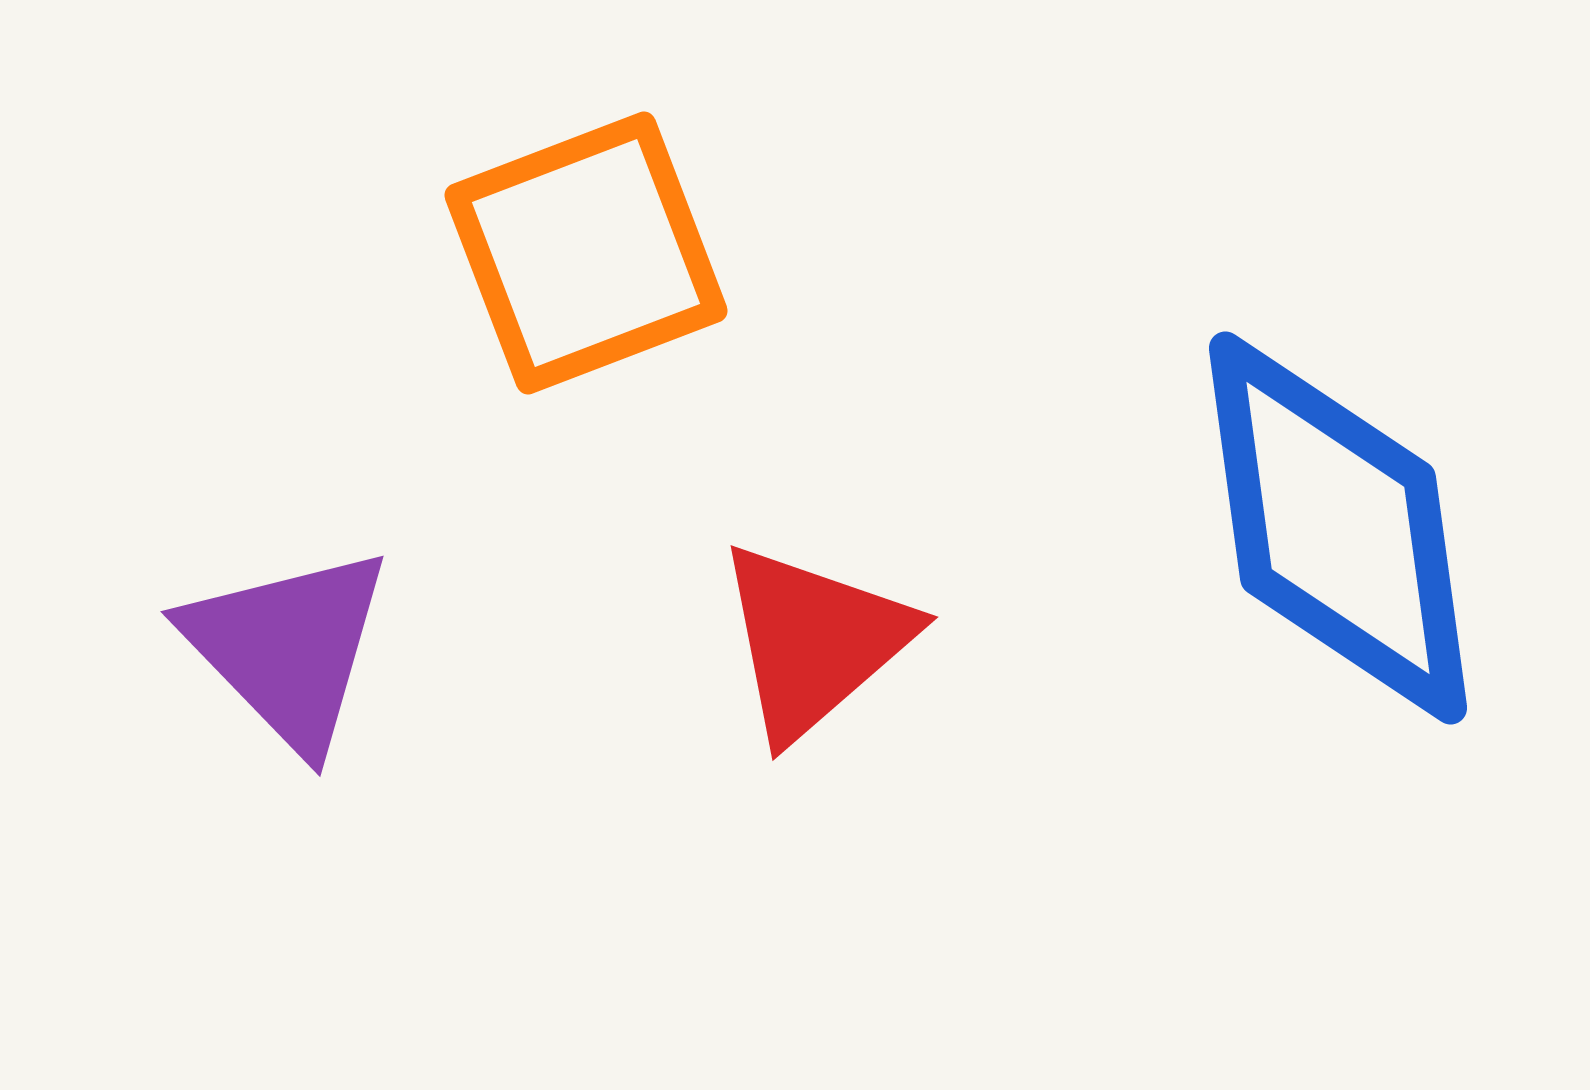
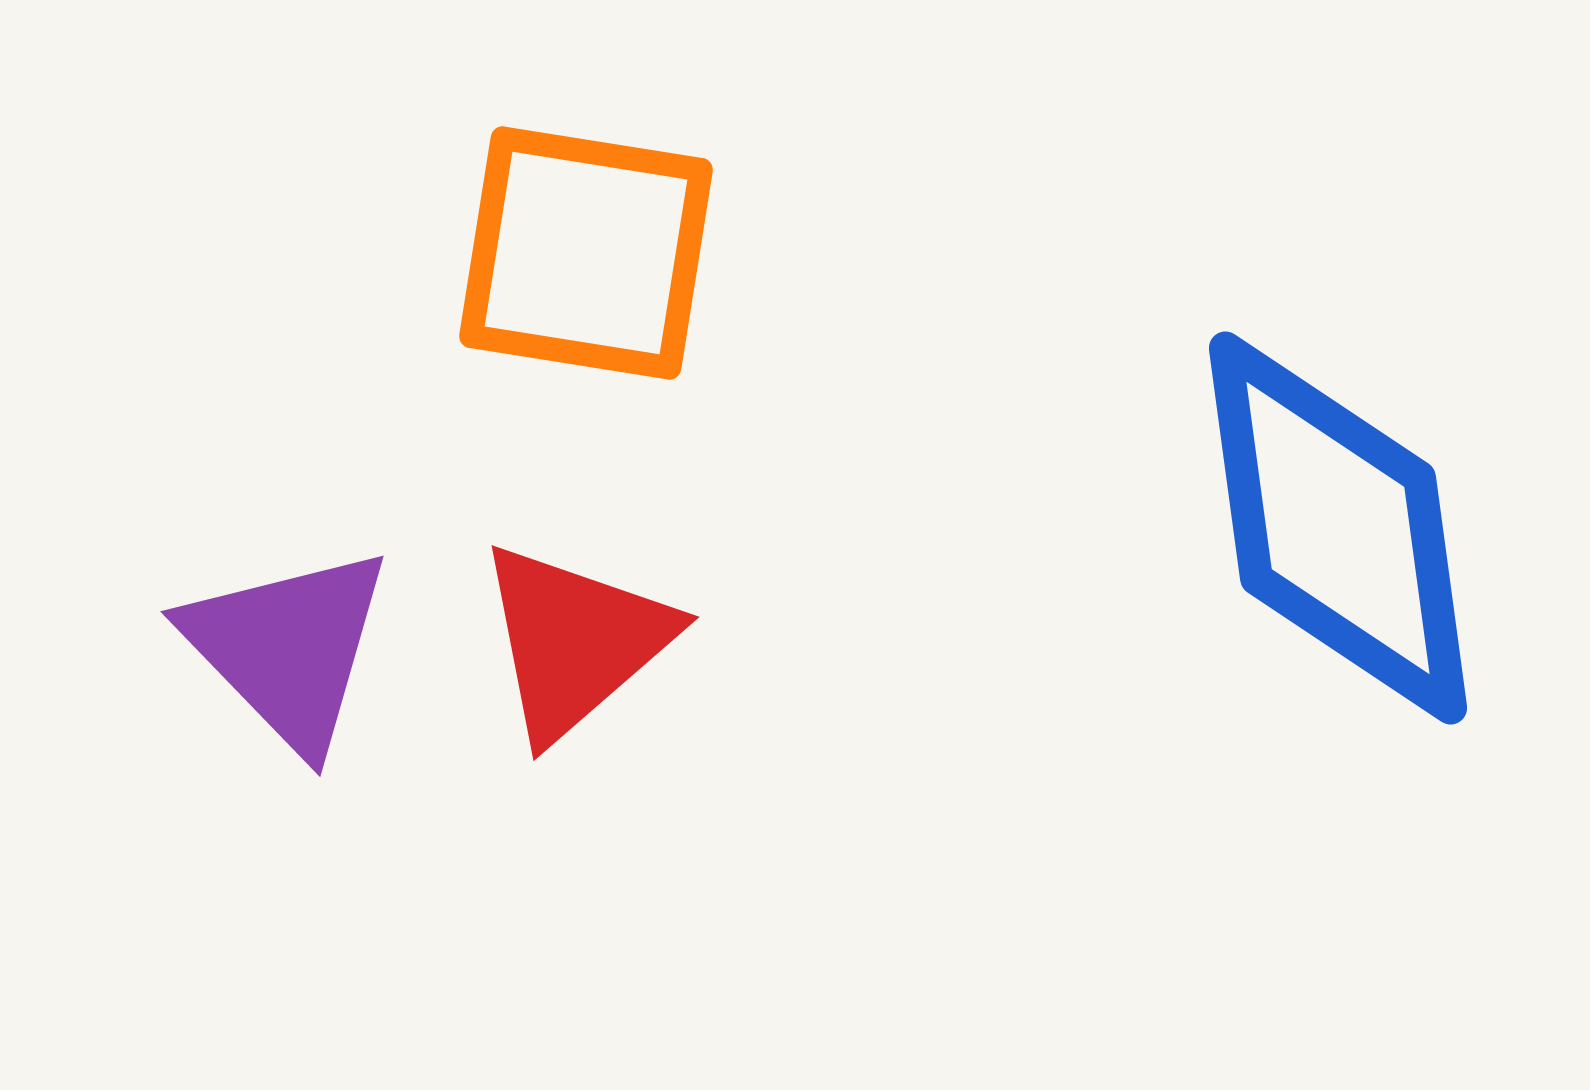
orange square: rotated 30 degrees clockwise
red triangle: moved 239 px left
